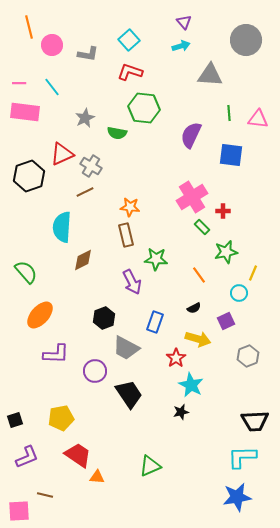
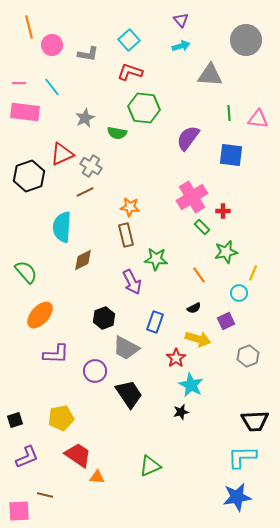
purple triangle at (184, 22): moved 3 px left, 2 px up
purple semicircle at (191, 135): moved 3 px left, 3 px down; rotated 12 degrees clockwise
